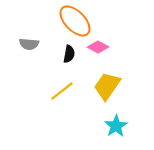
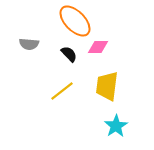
pink diamond: rotated 30 degrees counterclockwise
black semicircle: rotated 54 degrees counterclockwise
yellow trapezoid: rotated 28 degrees counterclockwise
